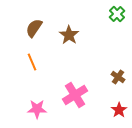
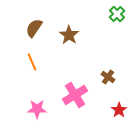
brown cross: moved 10 px left
